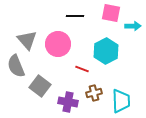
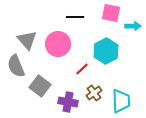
black line: moved 1 px down
red line: rotated 64 degrees counterclockwise
brown cross: rotated 21 degrees counterclockwise
